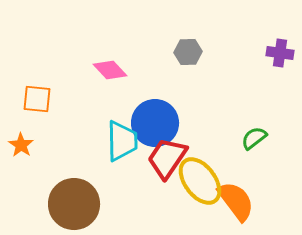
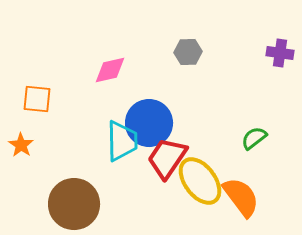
pink diamond: rotated 60 degrees counterclockwise
blue circle: moved 6 px left
orange semicircle: moved 5 px right, 4 px up
